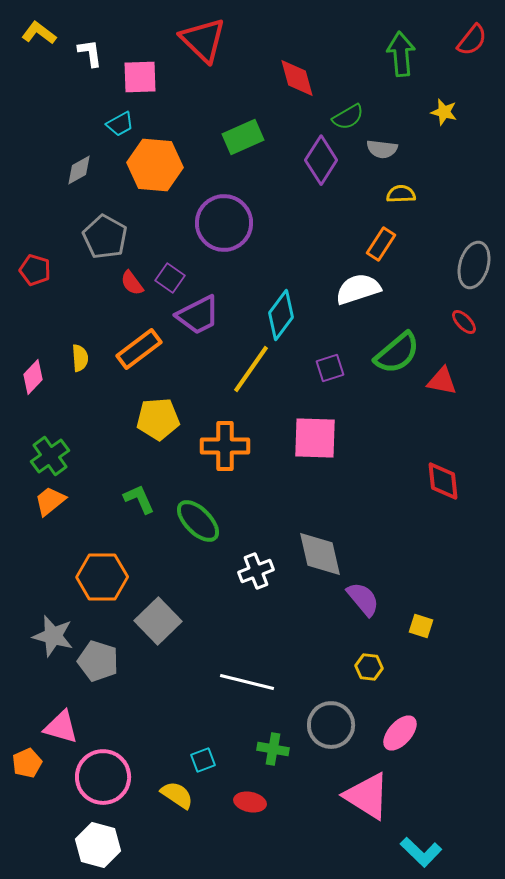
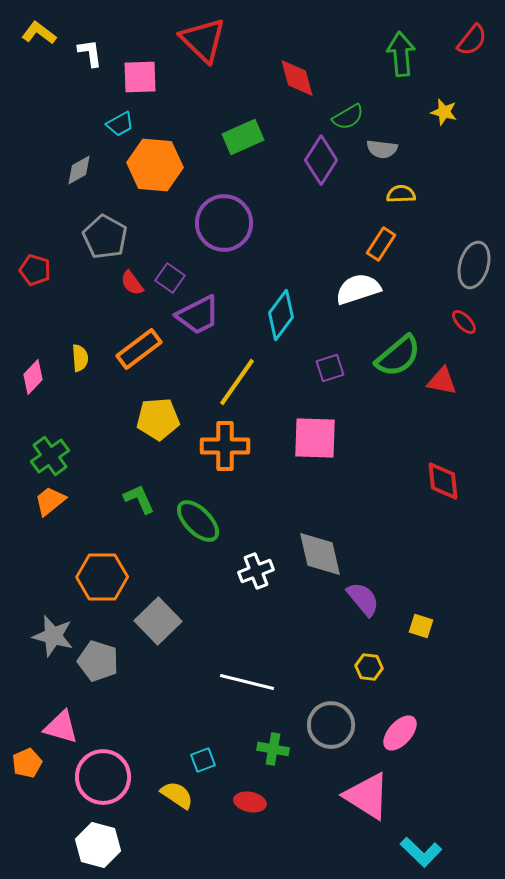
green semicircle at (397, 353): moved 1 px right, 3 px down
yellow line at (251, 369): moved 14 px left, 13 px down
